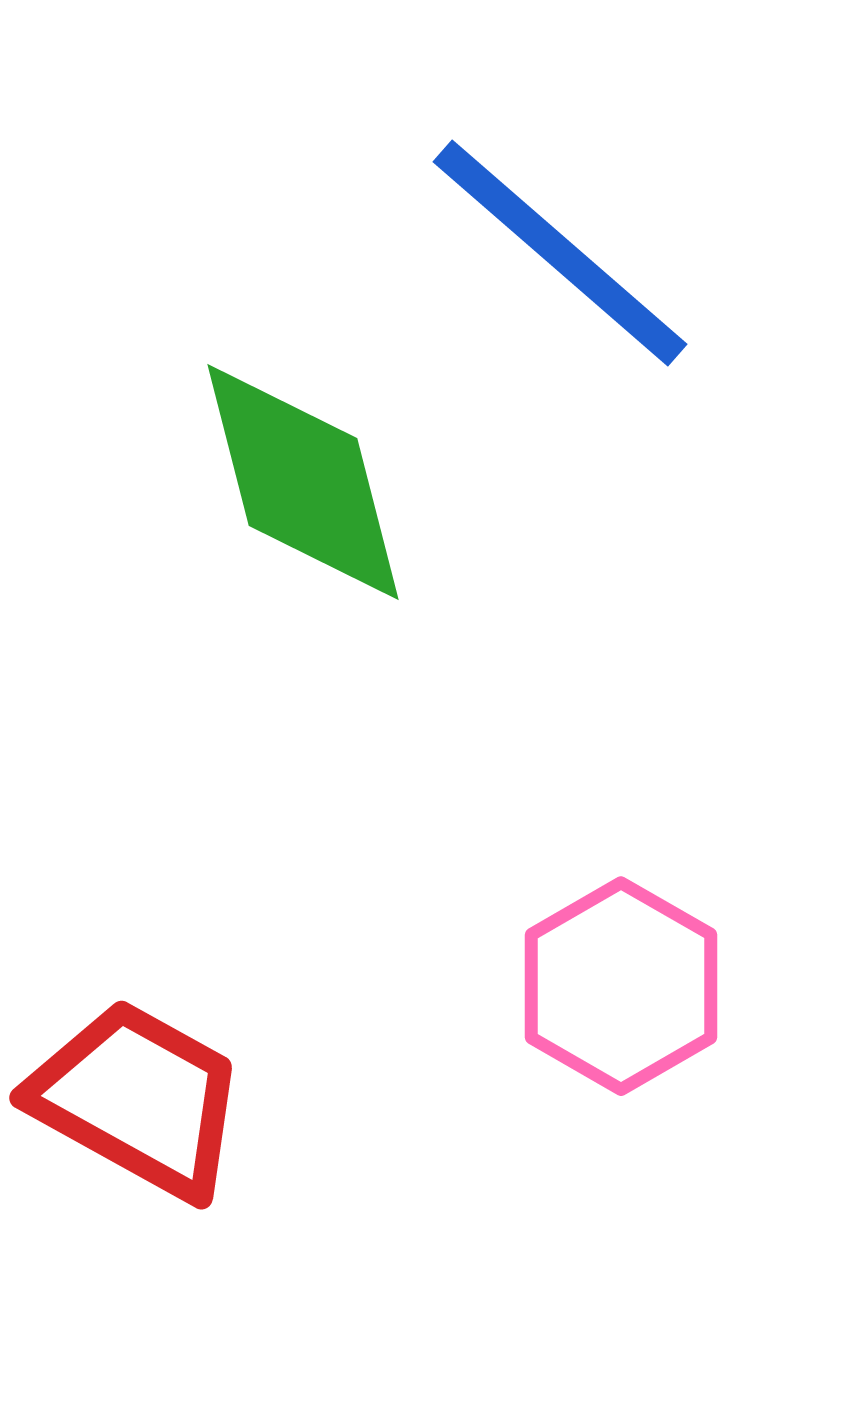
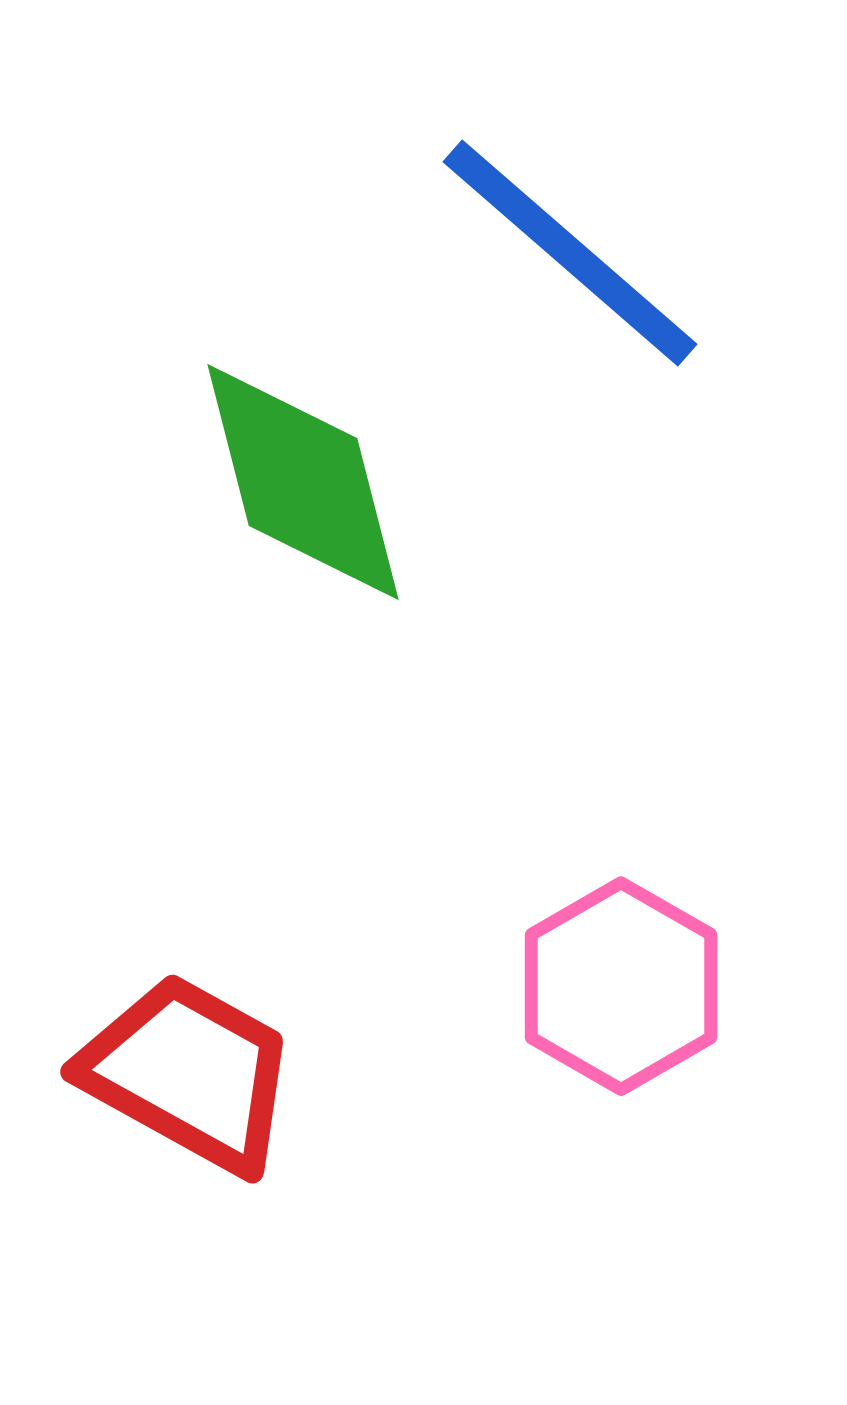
blue line: moved 10 px right
red trapezoid: moved 51 px right, 26 px up
